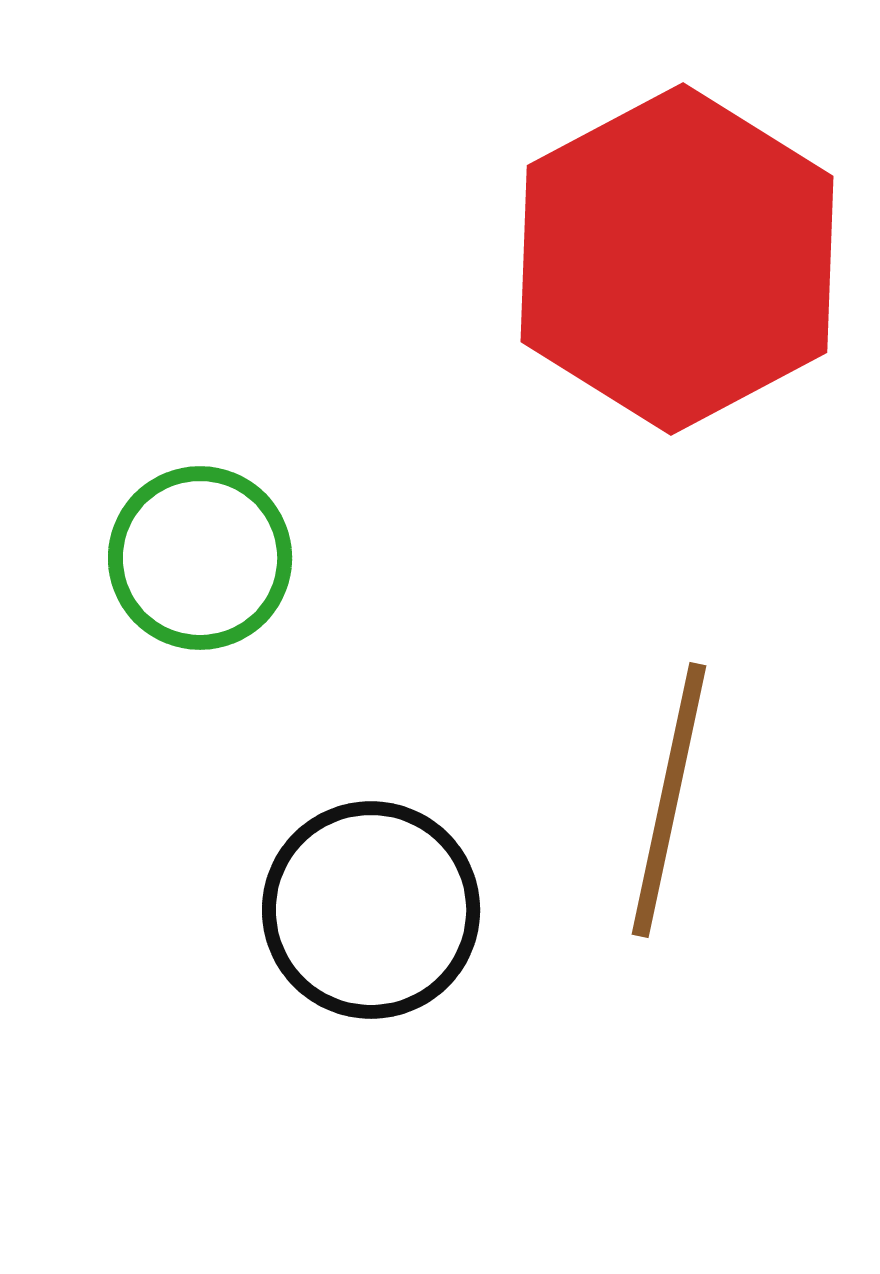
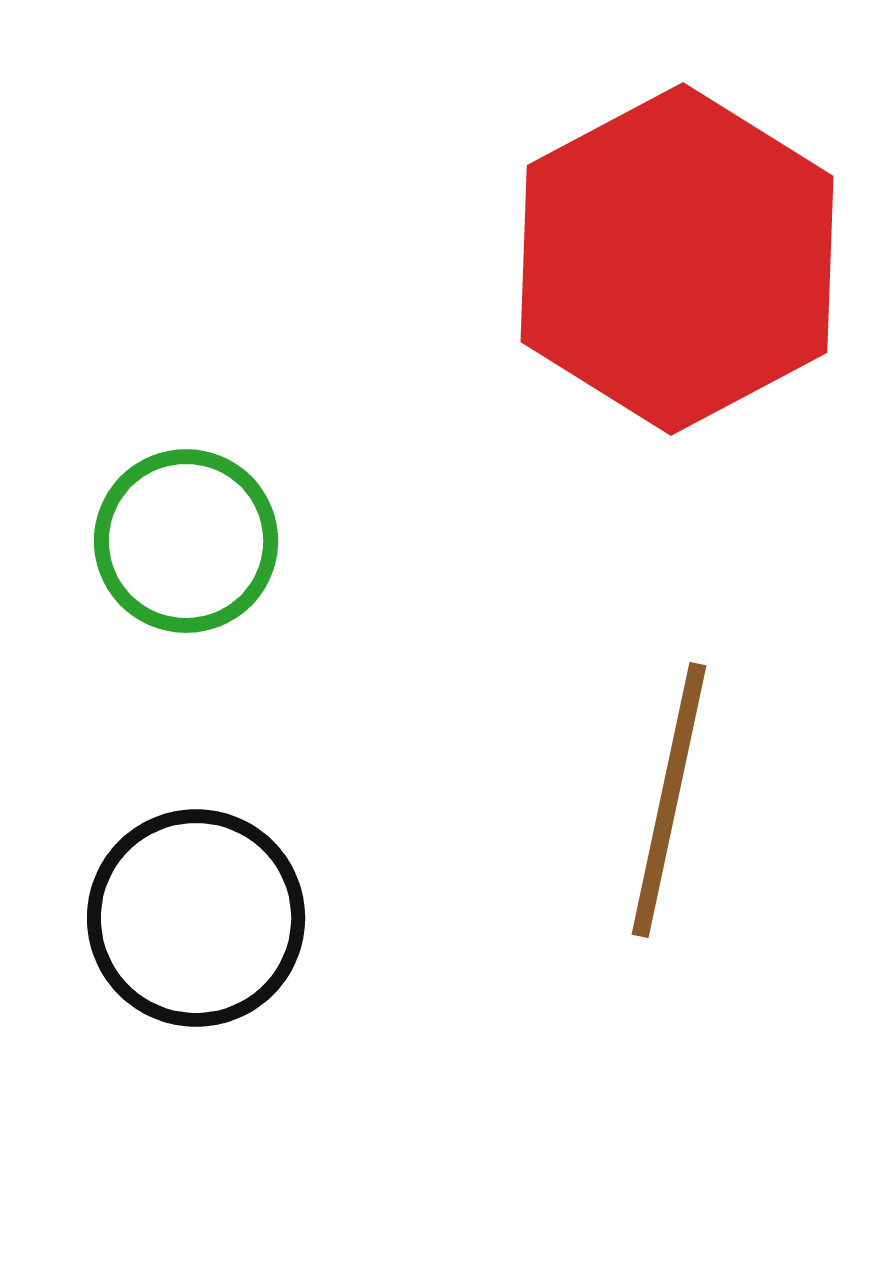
green circle: moved 14 px left, 17 px up
black circle: moved 175 px left, 8 px down
